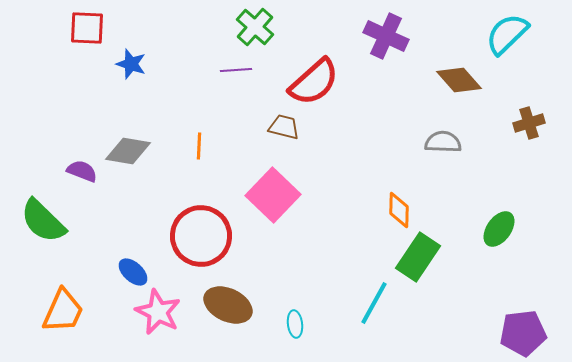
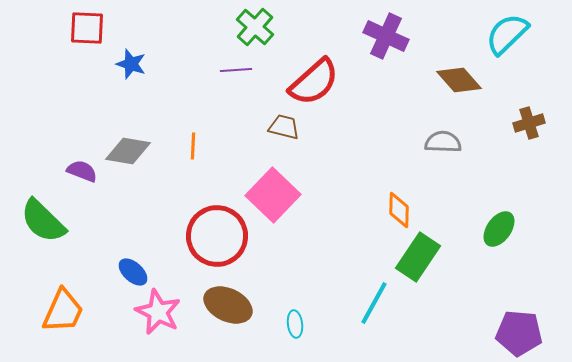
orange line: moved 6 px left
red circle: moved 16 px right
purple pentagon: moved 4 px left; rotated 12 degrees clockwise
